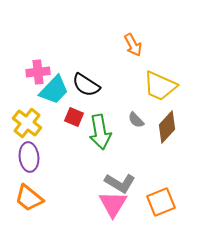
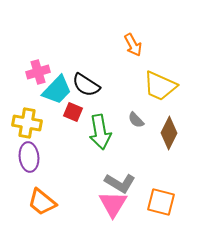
pink cross: rotated 10 degrees counterclockwise
cyan trapezoid: moved 3 px right
red square: moved 1 px left, 5 px up
yellow cross: rotated 28 degrees counterclockwise
brown diamond: moved 2 px right, 6 px down; rotated 16 degrees counterclockwise
orange trapezoid: moved 13 px right, 4 px down
orange square: rotated 36 degrees clockwise
